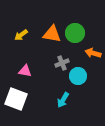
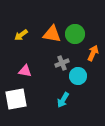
green circle: moved 1 px down
orange arrow: rotated 98 degrees clockwise
white square: rotated 30 degrees counterclockwise
